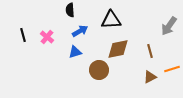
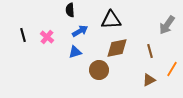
gray arrow: moved 2 px left, 1 px up
brown diamond: moved 1 px left, 1 px up
orange line: rotated 42 degrees counterclockwise
brown triangle: moved 1 px left, 3 px down
